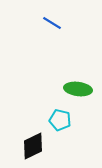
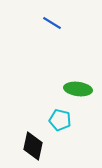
black diamond: rotated 52 degrees counterclockwise
